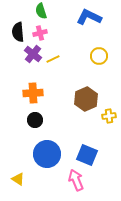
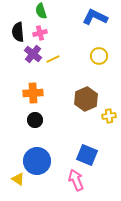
blue L-shape: moved 6 px right
blue circle: moved 10 px left, 7 px down
